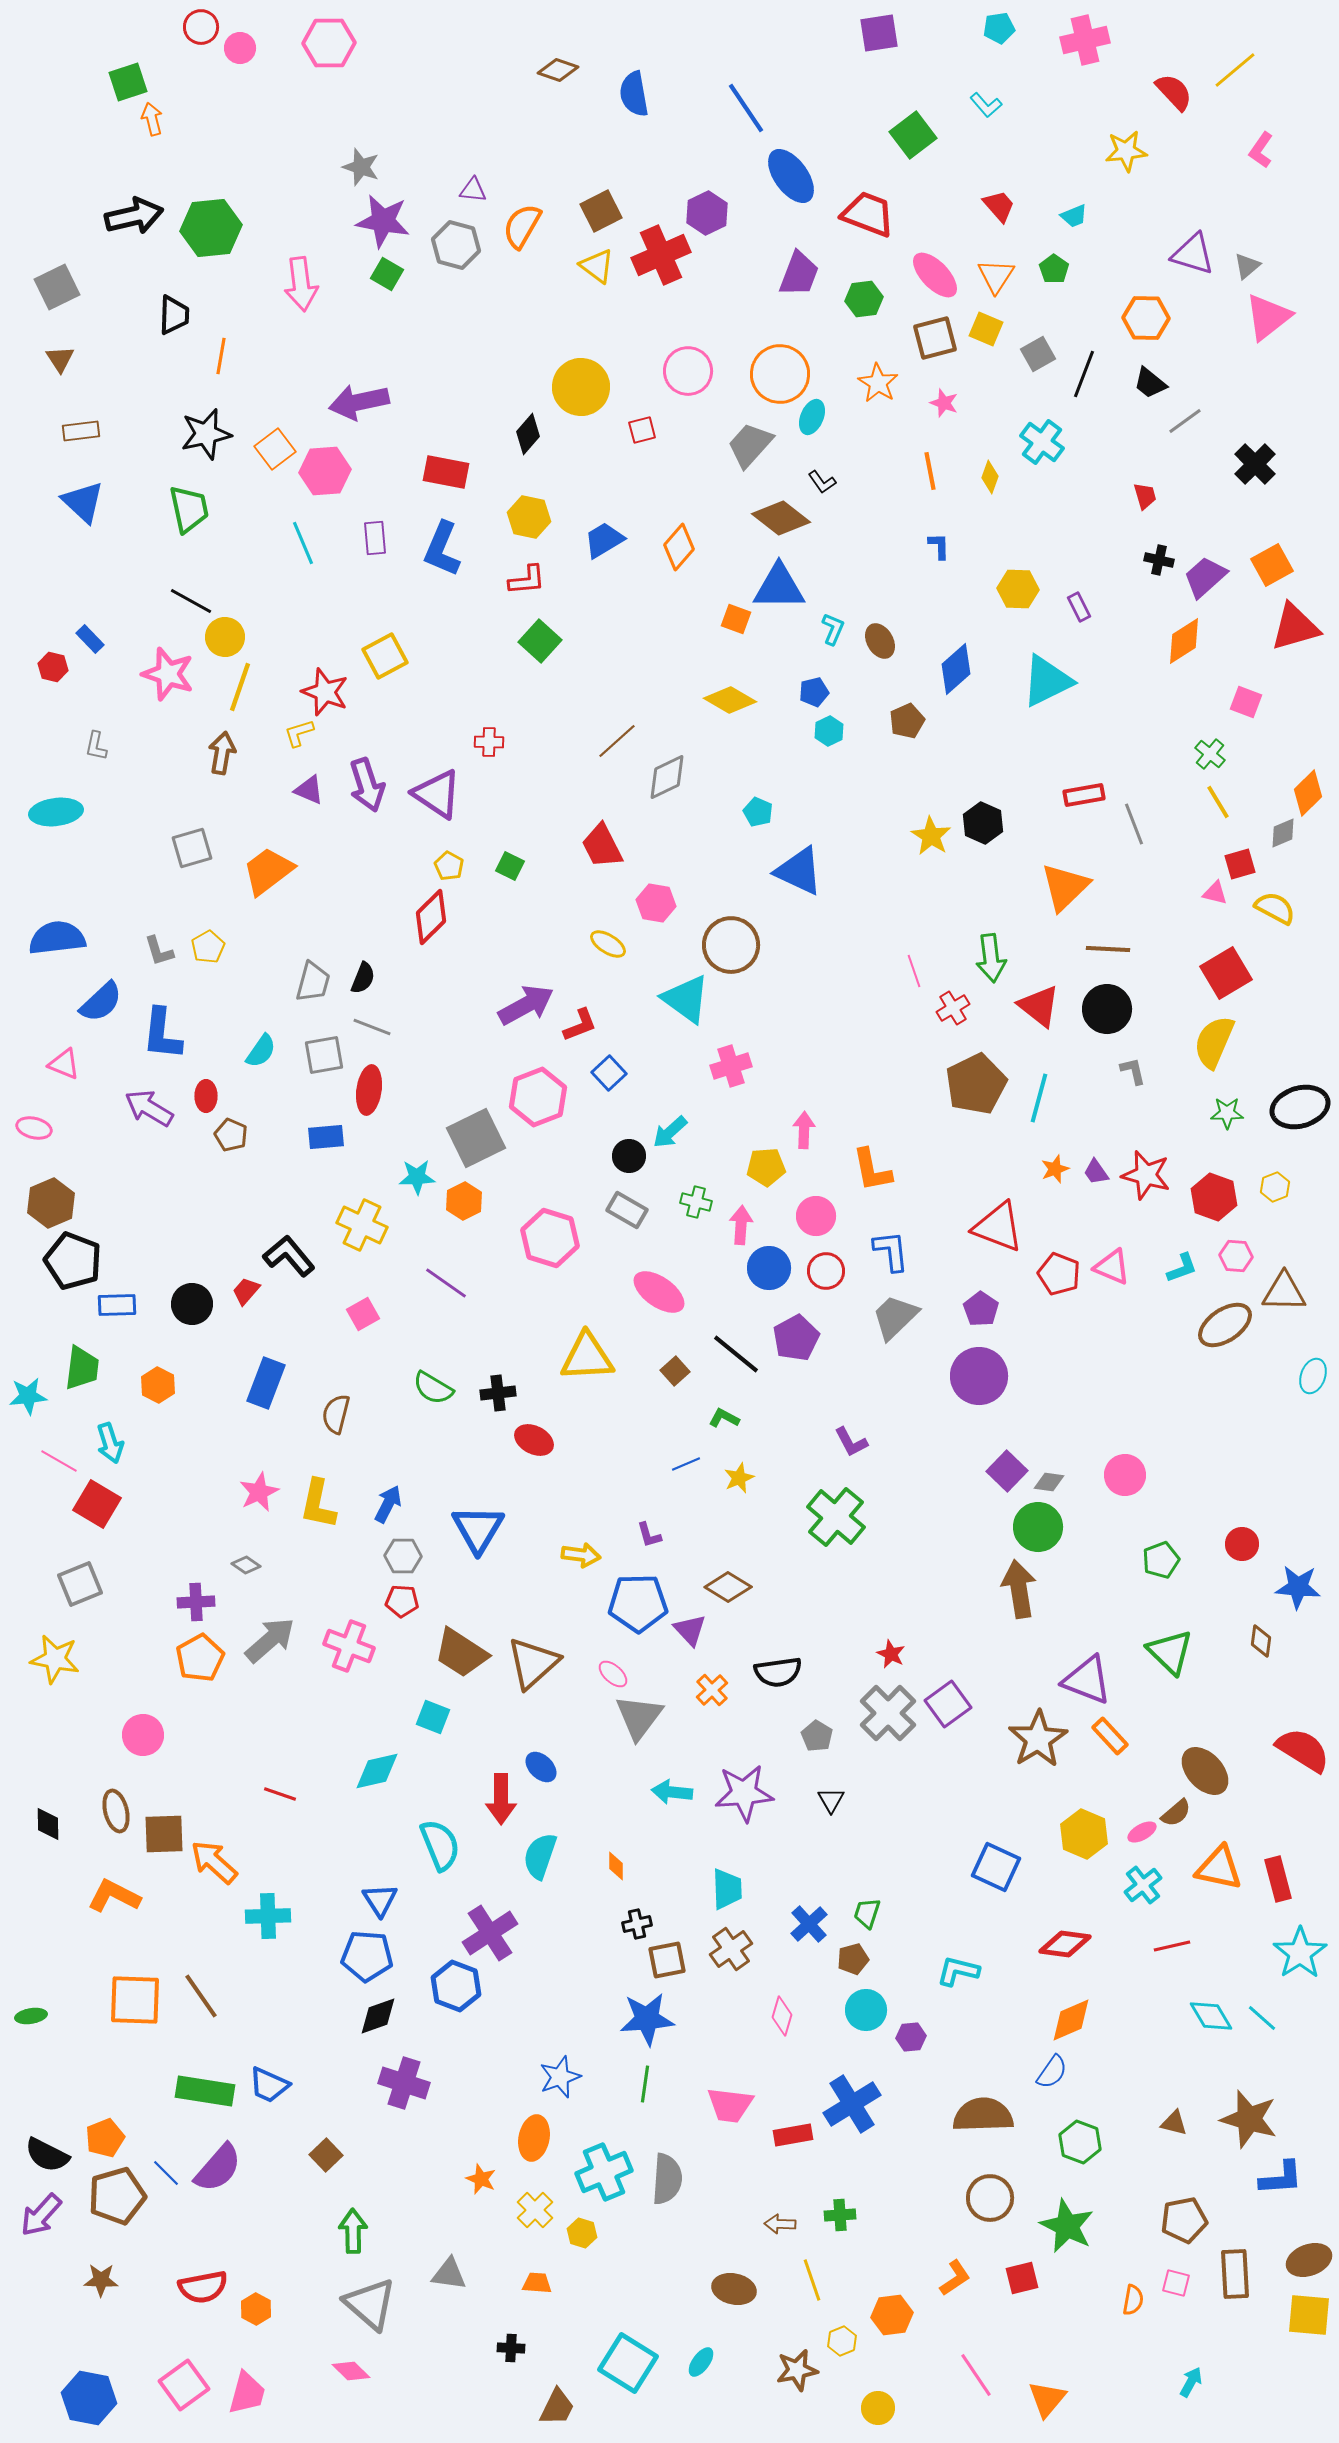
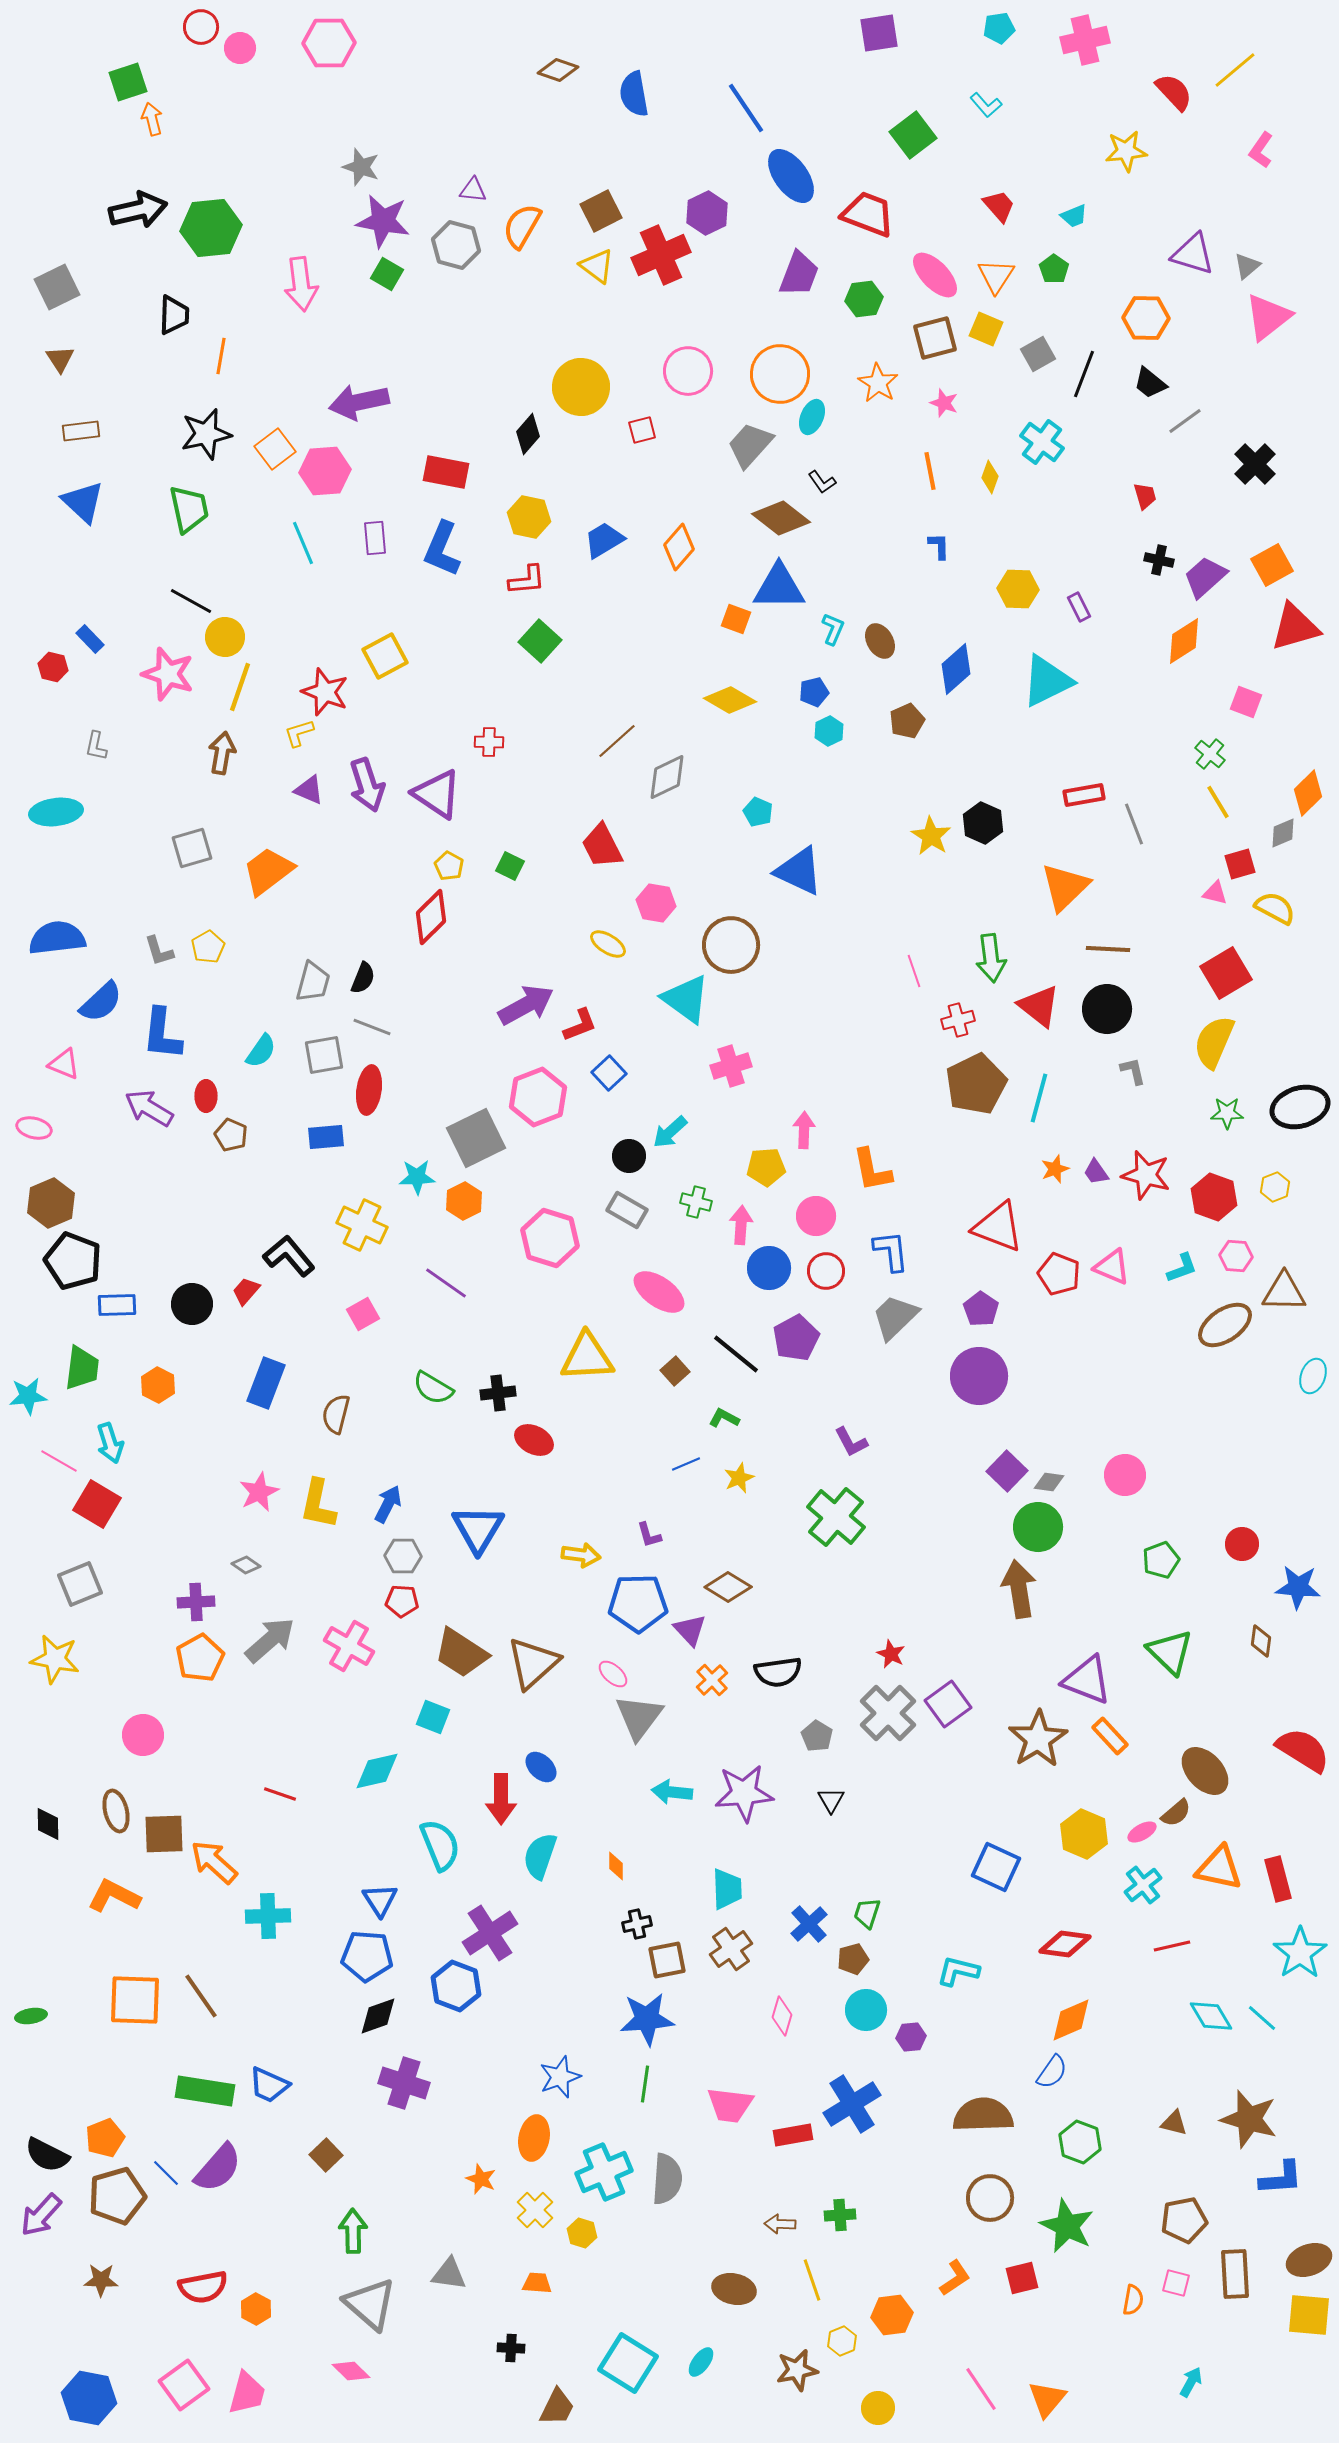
black arrow at (134, 216): moved 4 px right, 6 px up
red cross at (953, 1008): moved 5 px right, 12 px down; rotated 16 degrees clockwise
pink cross at (349, 1646): rotated 9 degrees clockwise
orange cross at (712, 1690): moved 10 px up
pink line at (976, 2375): moved 5 px right, 14 px down
